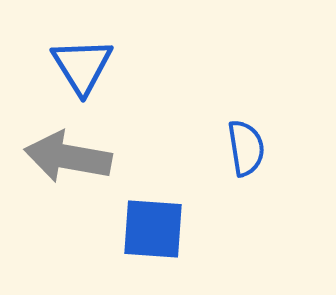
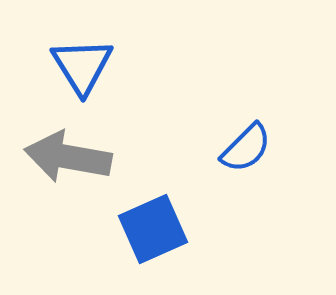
blue semicircle: rotated 54 degrees clockwise
blue square: rotated 28 degrees counterclockwise
